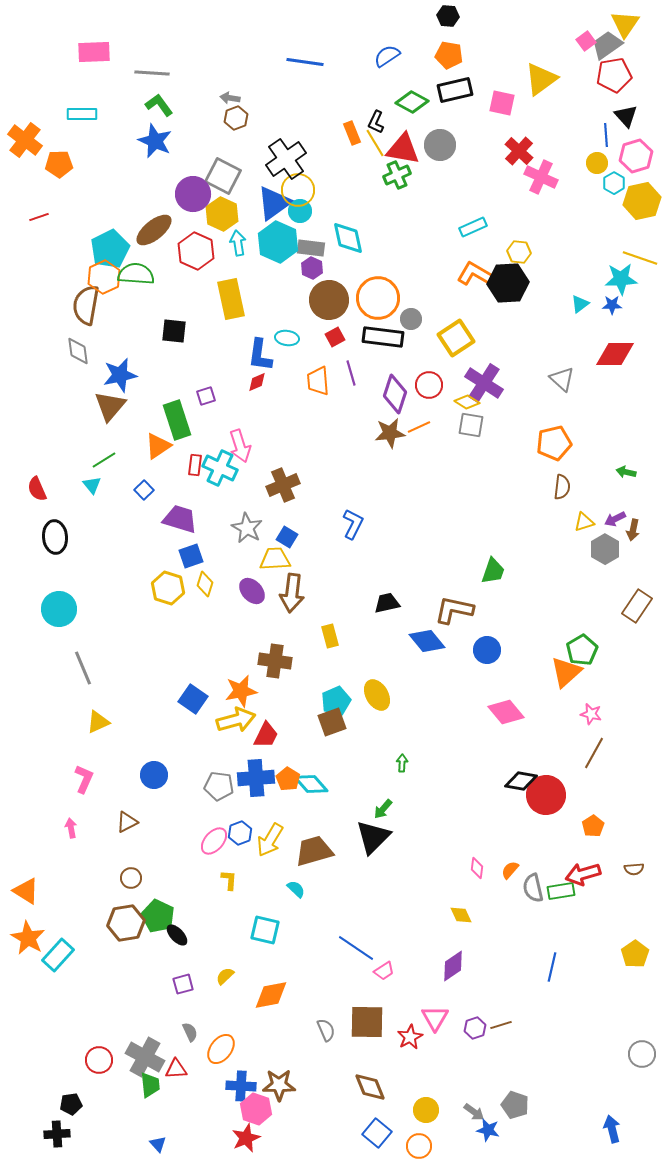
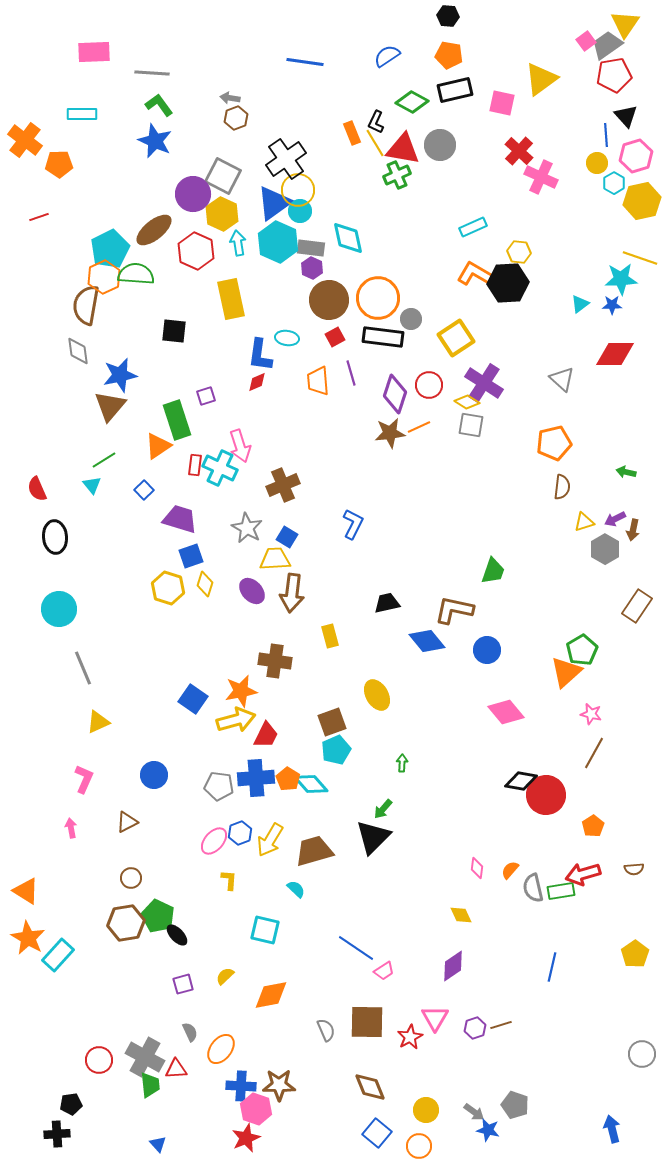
cyan pentagon at (336, 701): moved 49 px down
